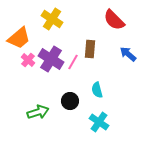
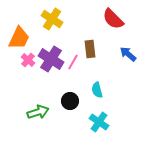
red semicircle: moved 1 px left, 1 px up
orange trapezoid: rotated 25 degrees counterclockwise
brown rectangle: rotated 12 degrees counterclockwise
